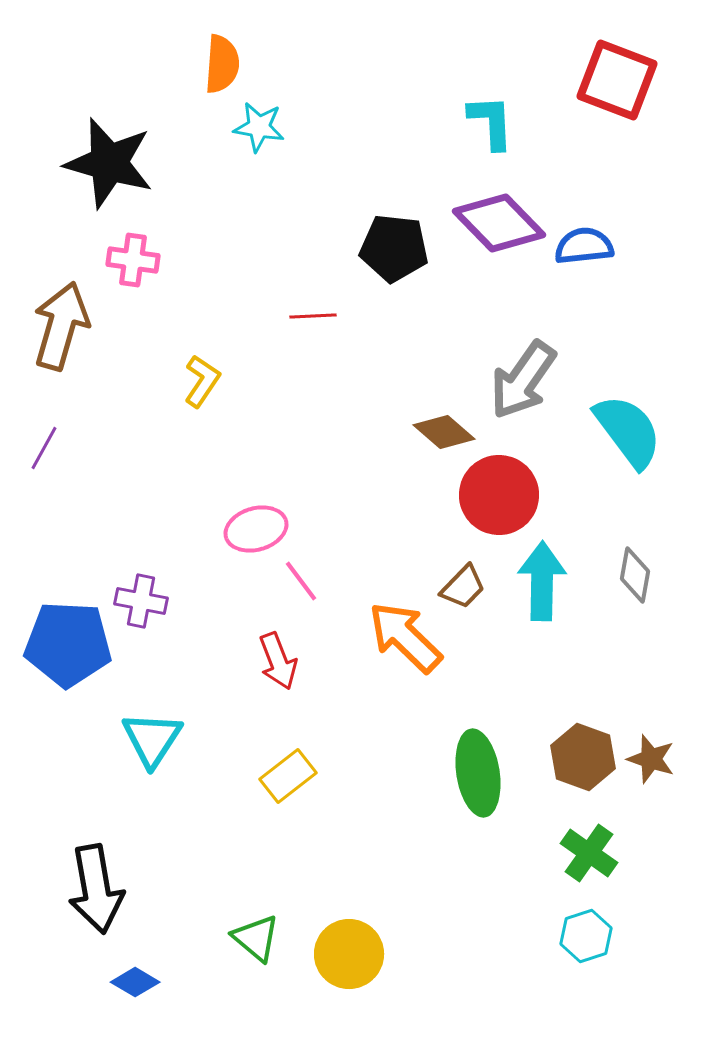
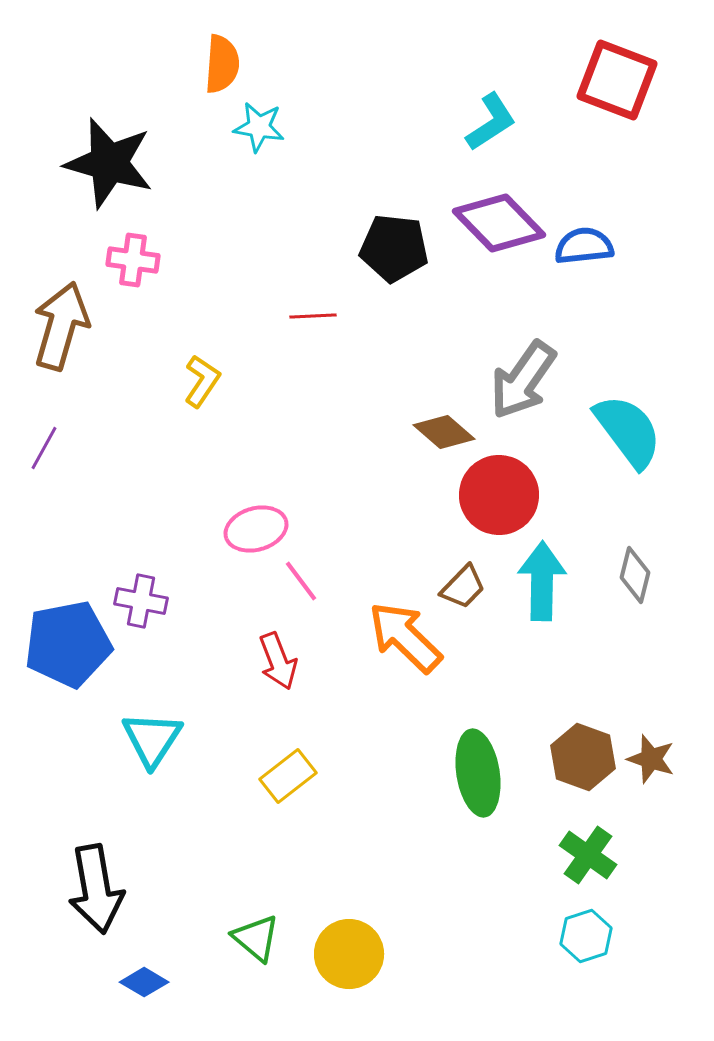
cyan L-shape: rotated 60 degrees clockwise
gray diamond: rotated 4 degrees clockwise
blue pentagon: rotated 14 degrees counterclockwise
green cross: moved 1 px left, 2 px down
blue diamond: moved 9 px right
